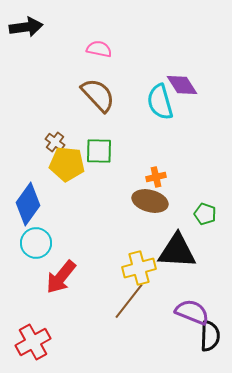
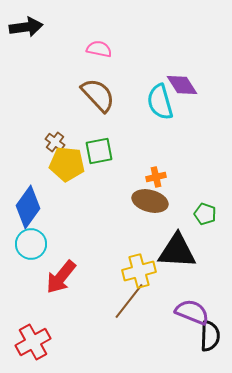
green square: rotated 12 degrees counterclockwise
blue diamond: moved 3 px down
cyan circle: moved 5 px left, 1 px down
yellow cross: moved 3 px down
